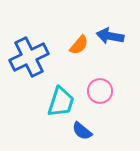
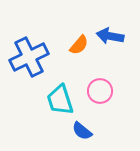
cyan trapezoid: moved 1 px left, 2 px up; rotated 144 degrees clockwise
